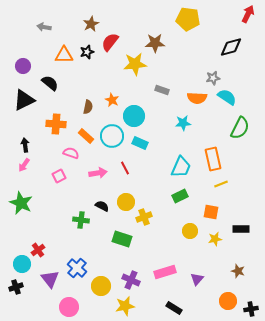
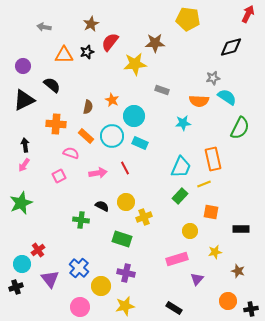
black semicircle at (50, 83): moved 2 px right, 2 px down
orange semicircle at (197, 98): moved 2 px right, 3 px down
yellow line at (221, 184): moved 17 px left
green rectangle at (180, 196): rotated 21 degrees counterclockwise
green star at (21, 203): rotated 25 degrees clockwise
yellow star at (215, 239): moved 13 px down
blue cross at (77, 268): moved 2 px right
pink rectangle at (165, 272): moved 12 px right, 13 px up
purple cross at (131, 280): moved 5 px left, 7 px up; rotated 12 degrees counterclockwise
pink circle at (69, 307): moved 11 px right
